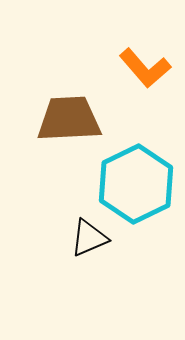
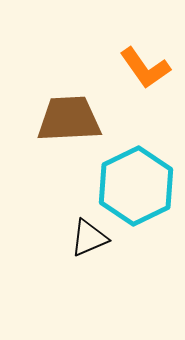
orange L-shape: rotated 6 degrees clockwise
cyan hexagon: moved 2 px down
